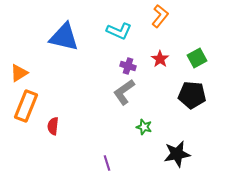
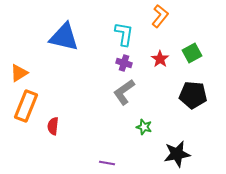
cyan L-shape: moved 5 px right, 3 px down; rotated 105 degrees counterclockwise
green square: moved 5 px left, 5 px up
purple cross: moved 4 px left, 3 px up
black pentagon: moved 1 px right
purple line: rotated 63 degrees counterclockwise
